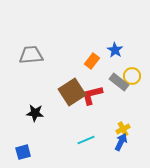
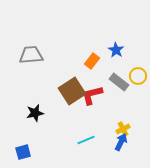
blue star: moved 1 px right
yellow circle: moved 6 px right
brown square: moved 1 px up
black star: rotated 18 degrees counterclockwise
